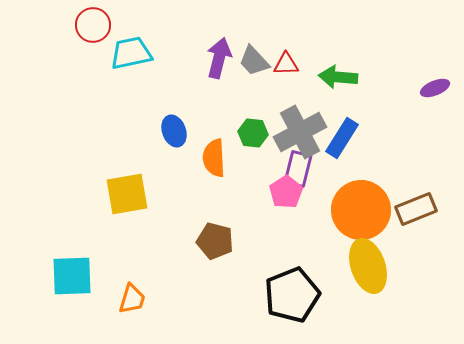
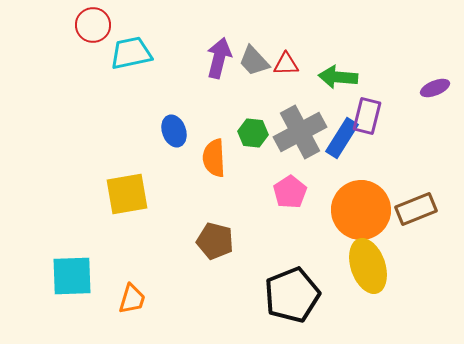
purple rectangle: moved 69 px right, 53 px up
pink pentagon: moved 4 px right
